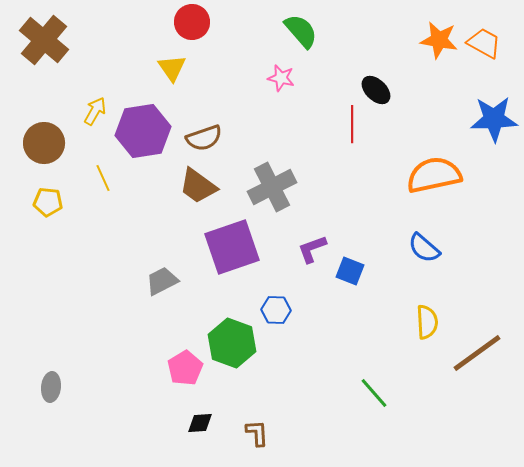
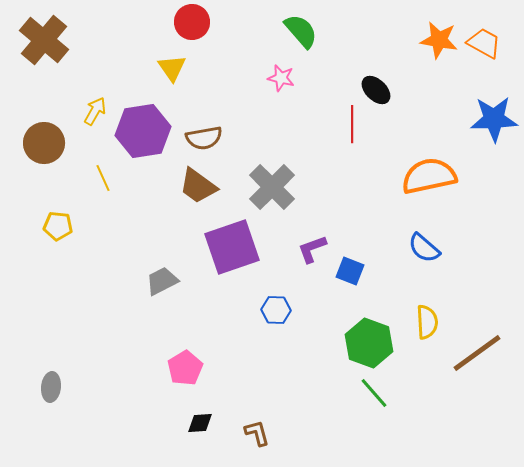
brown semicircle: rotated 9 degrees clockwise
orange semicircle: moved 5 px left, 1 px down
gray cross: rotated 18 degrees counterclockwise
yellow pentagon: moved 10 px right, 24 px down
green hexagon: moved 137 px right
brown L-shape: rotated 12 degrees counterclockwise
